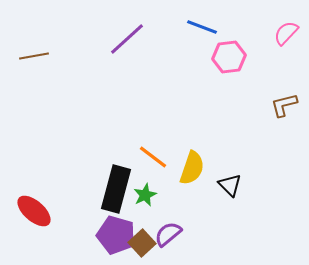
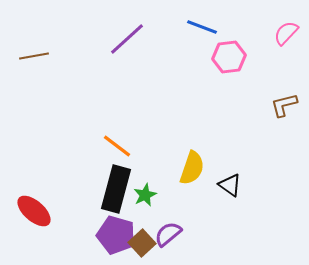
orange line: moved 36 px left, 11 px up
black triangle: rotated 10 degrees counterclockwise
